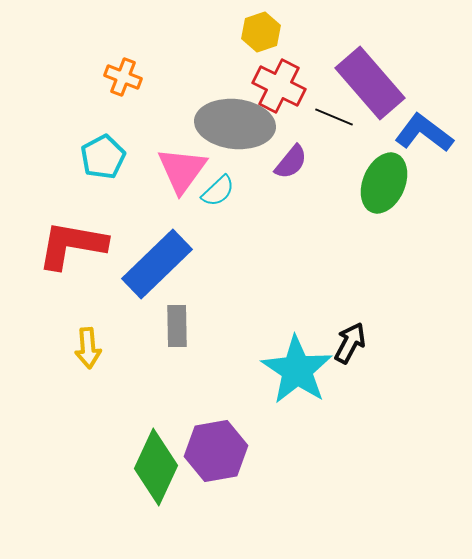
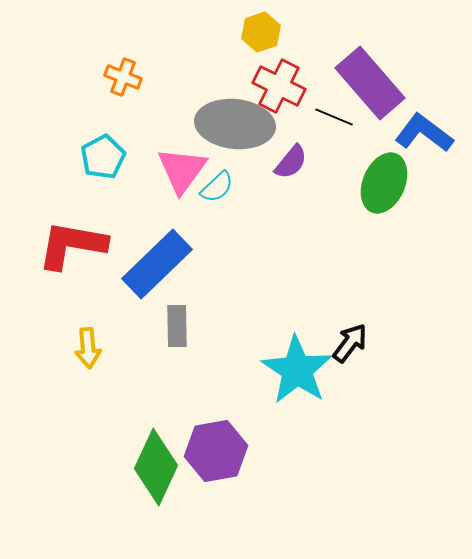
cyan semicircle: moved 1 px left, 4 px up
black arrow: rotated 9 degrees clockwise
